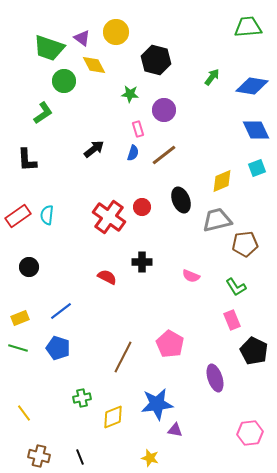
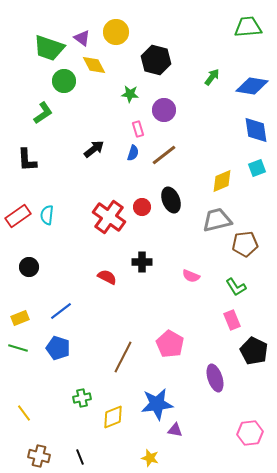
blue diamond at (256, 130): rotated 16 degrees clockwise
black ellipse at (181, 200): moved 10 px left
